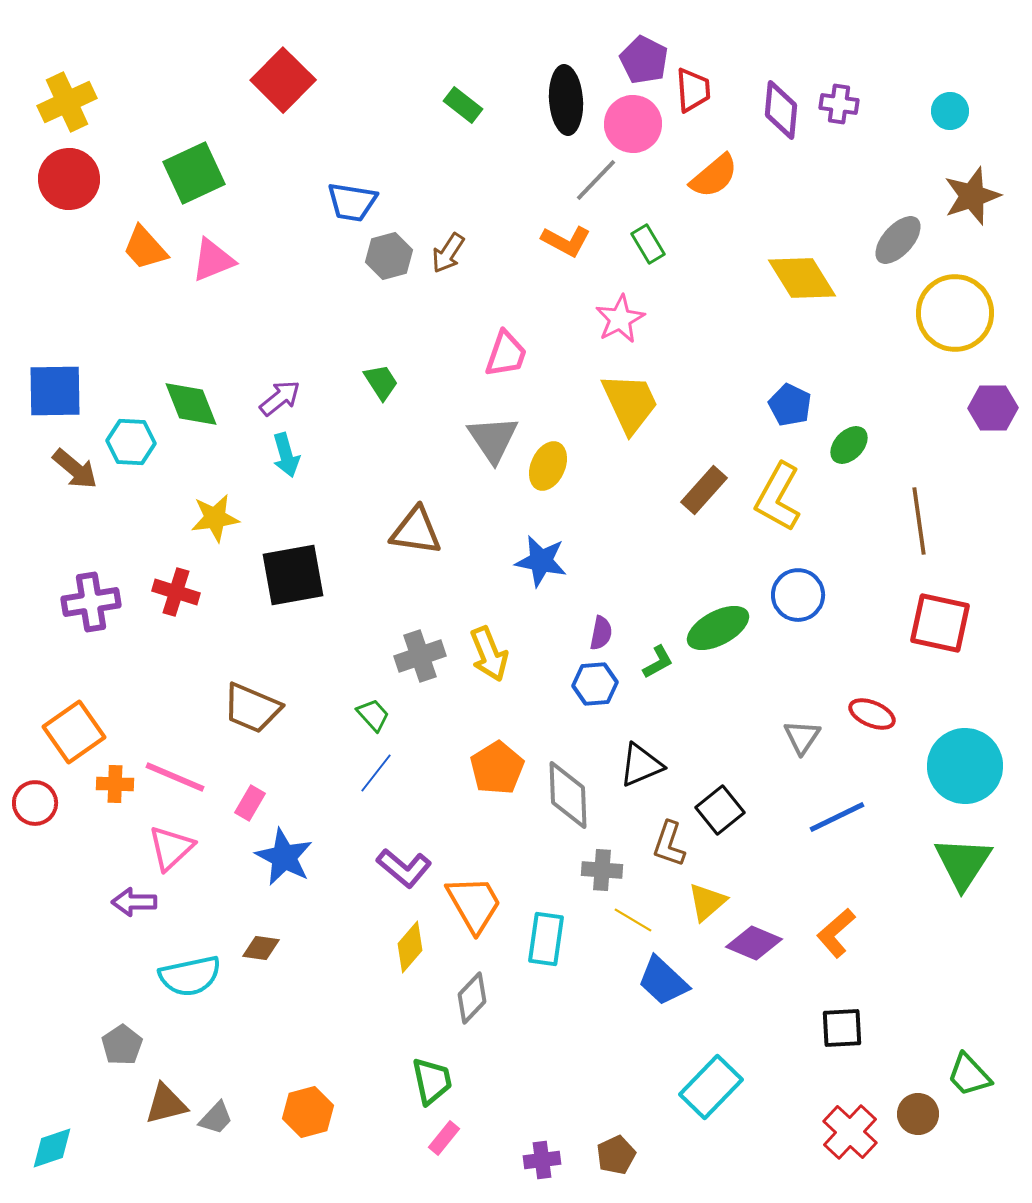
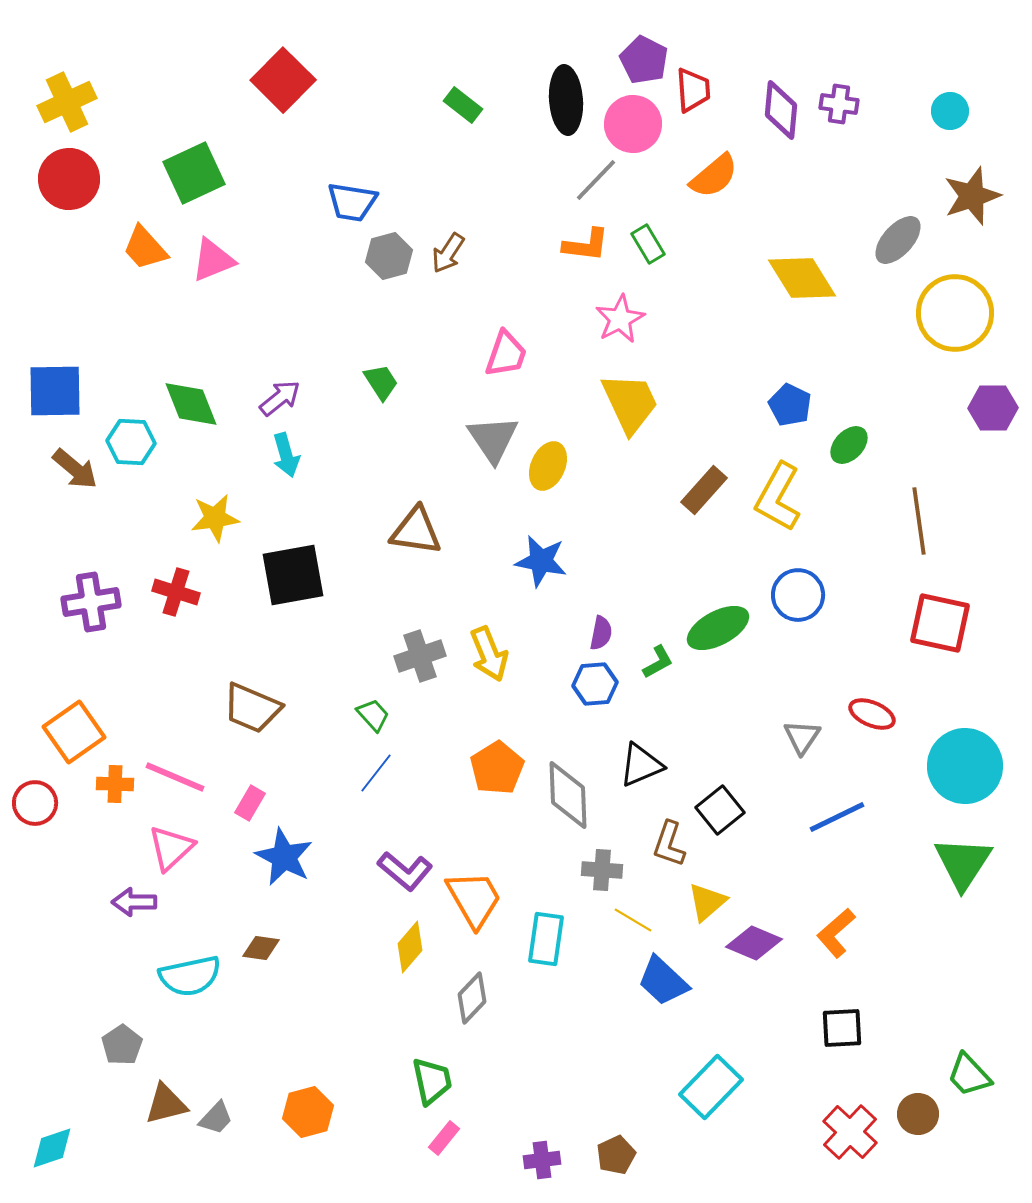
orange L-shape at (566, 241): moved 20 px right, 4 px down; rotated 21 degrees counterclockwise
purple L-shape at (404, 868): moved 1 px right, 3 px down
orange trapezoid at (474, 904): moved 5 px up
